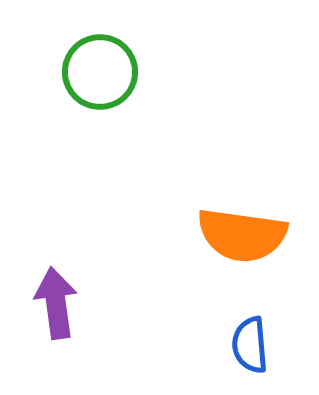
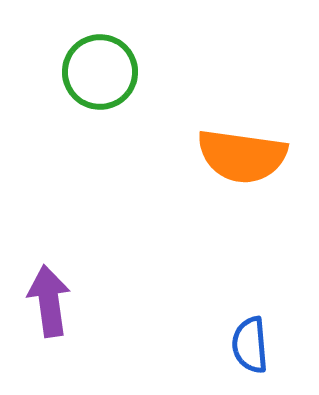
orange semicircle: moved 79 px up
purple arrow: moved 7 px left, 2 px up
